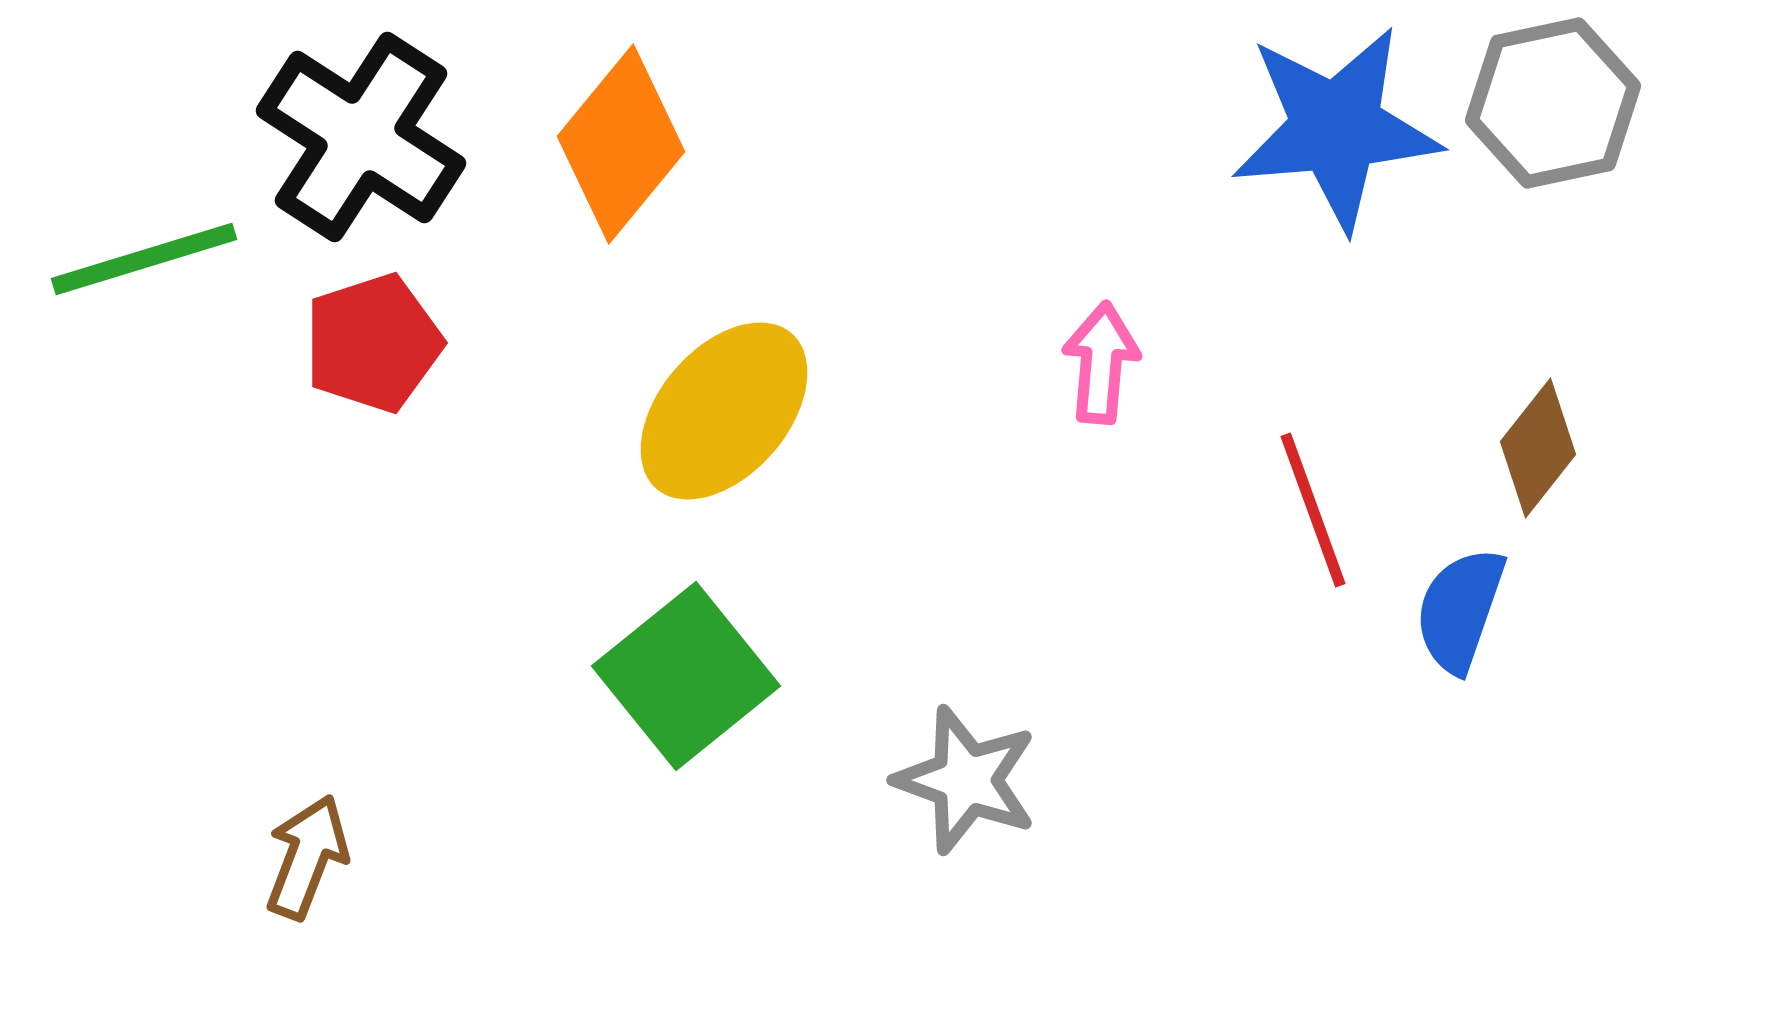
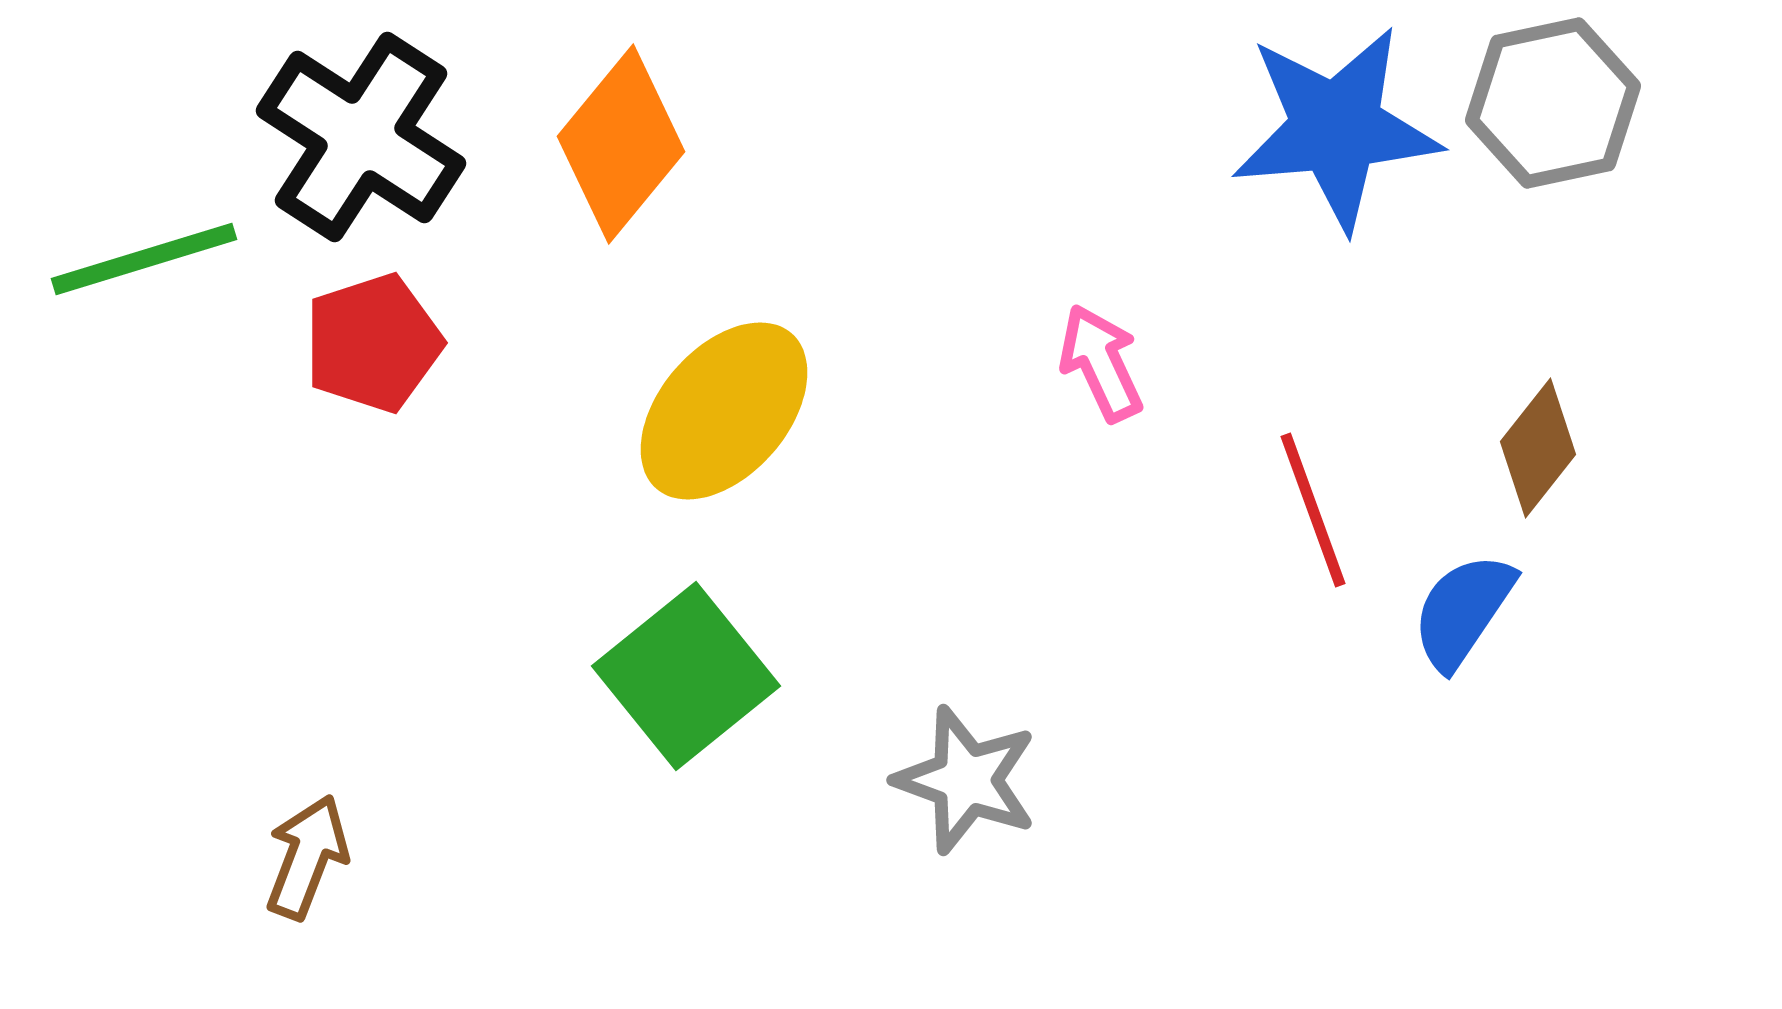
pink arrow: rotated 30 degrees counterclockwise
blue semicircle: moved 3 px right, 1 px down; rotated 15 degrees clockwise
